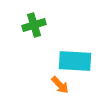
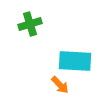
green cross: moved 4 px left, 1 px up
